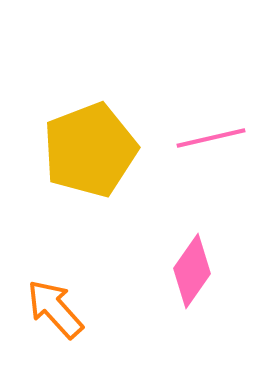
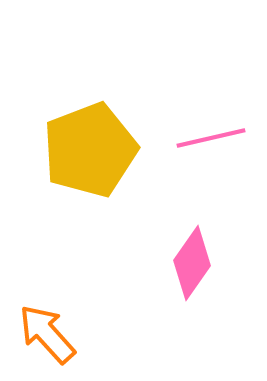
pink diamond: moved 8 px up
orange arrow: moved 8 px left, 25 px down
